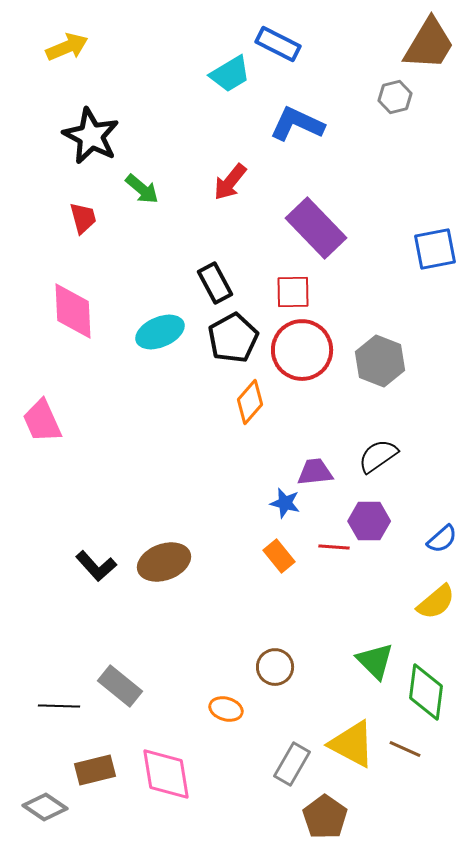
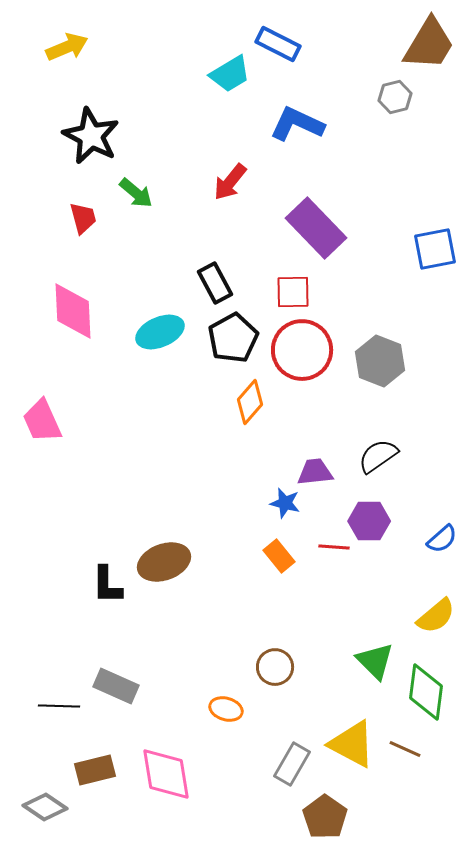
green arrow at (142, 189): moved 6 px left, 4 px down
black L-shape at (96, 566): moved 11 px right, 19 px down; rotated 42 degrees clockwise
yellow semicircle at (436, 602): moved 14 px down
gray rectangle at (120, 686): moved 4 px left; rotated 15 degrees counterclockwise
